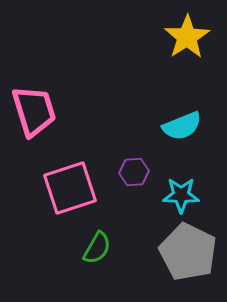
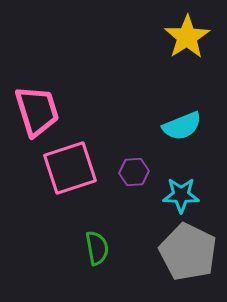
pink trapezoid: moved 3 px right
pink square: moved 20 px up
green semicircle: rotated 40 degrees counterclockwise
